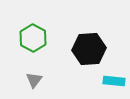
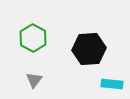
cyan rectangle: moved 2 px left, 3 px down
